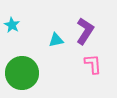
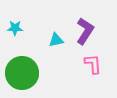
cyan star: moved 3 px right, 3 px down; rotated 28 degrees counterclockwise
